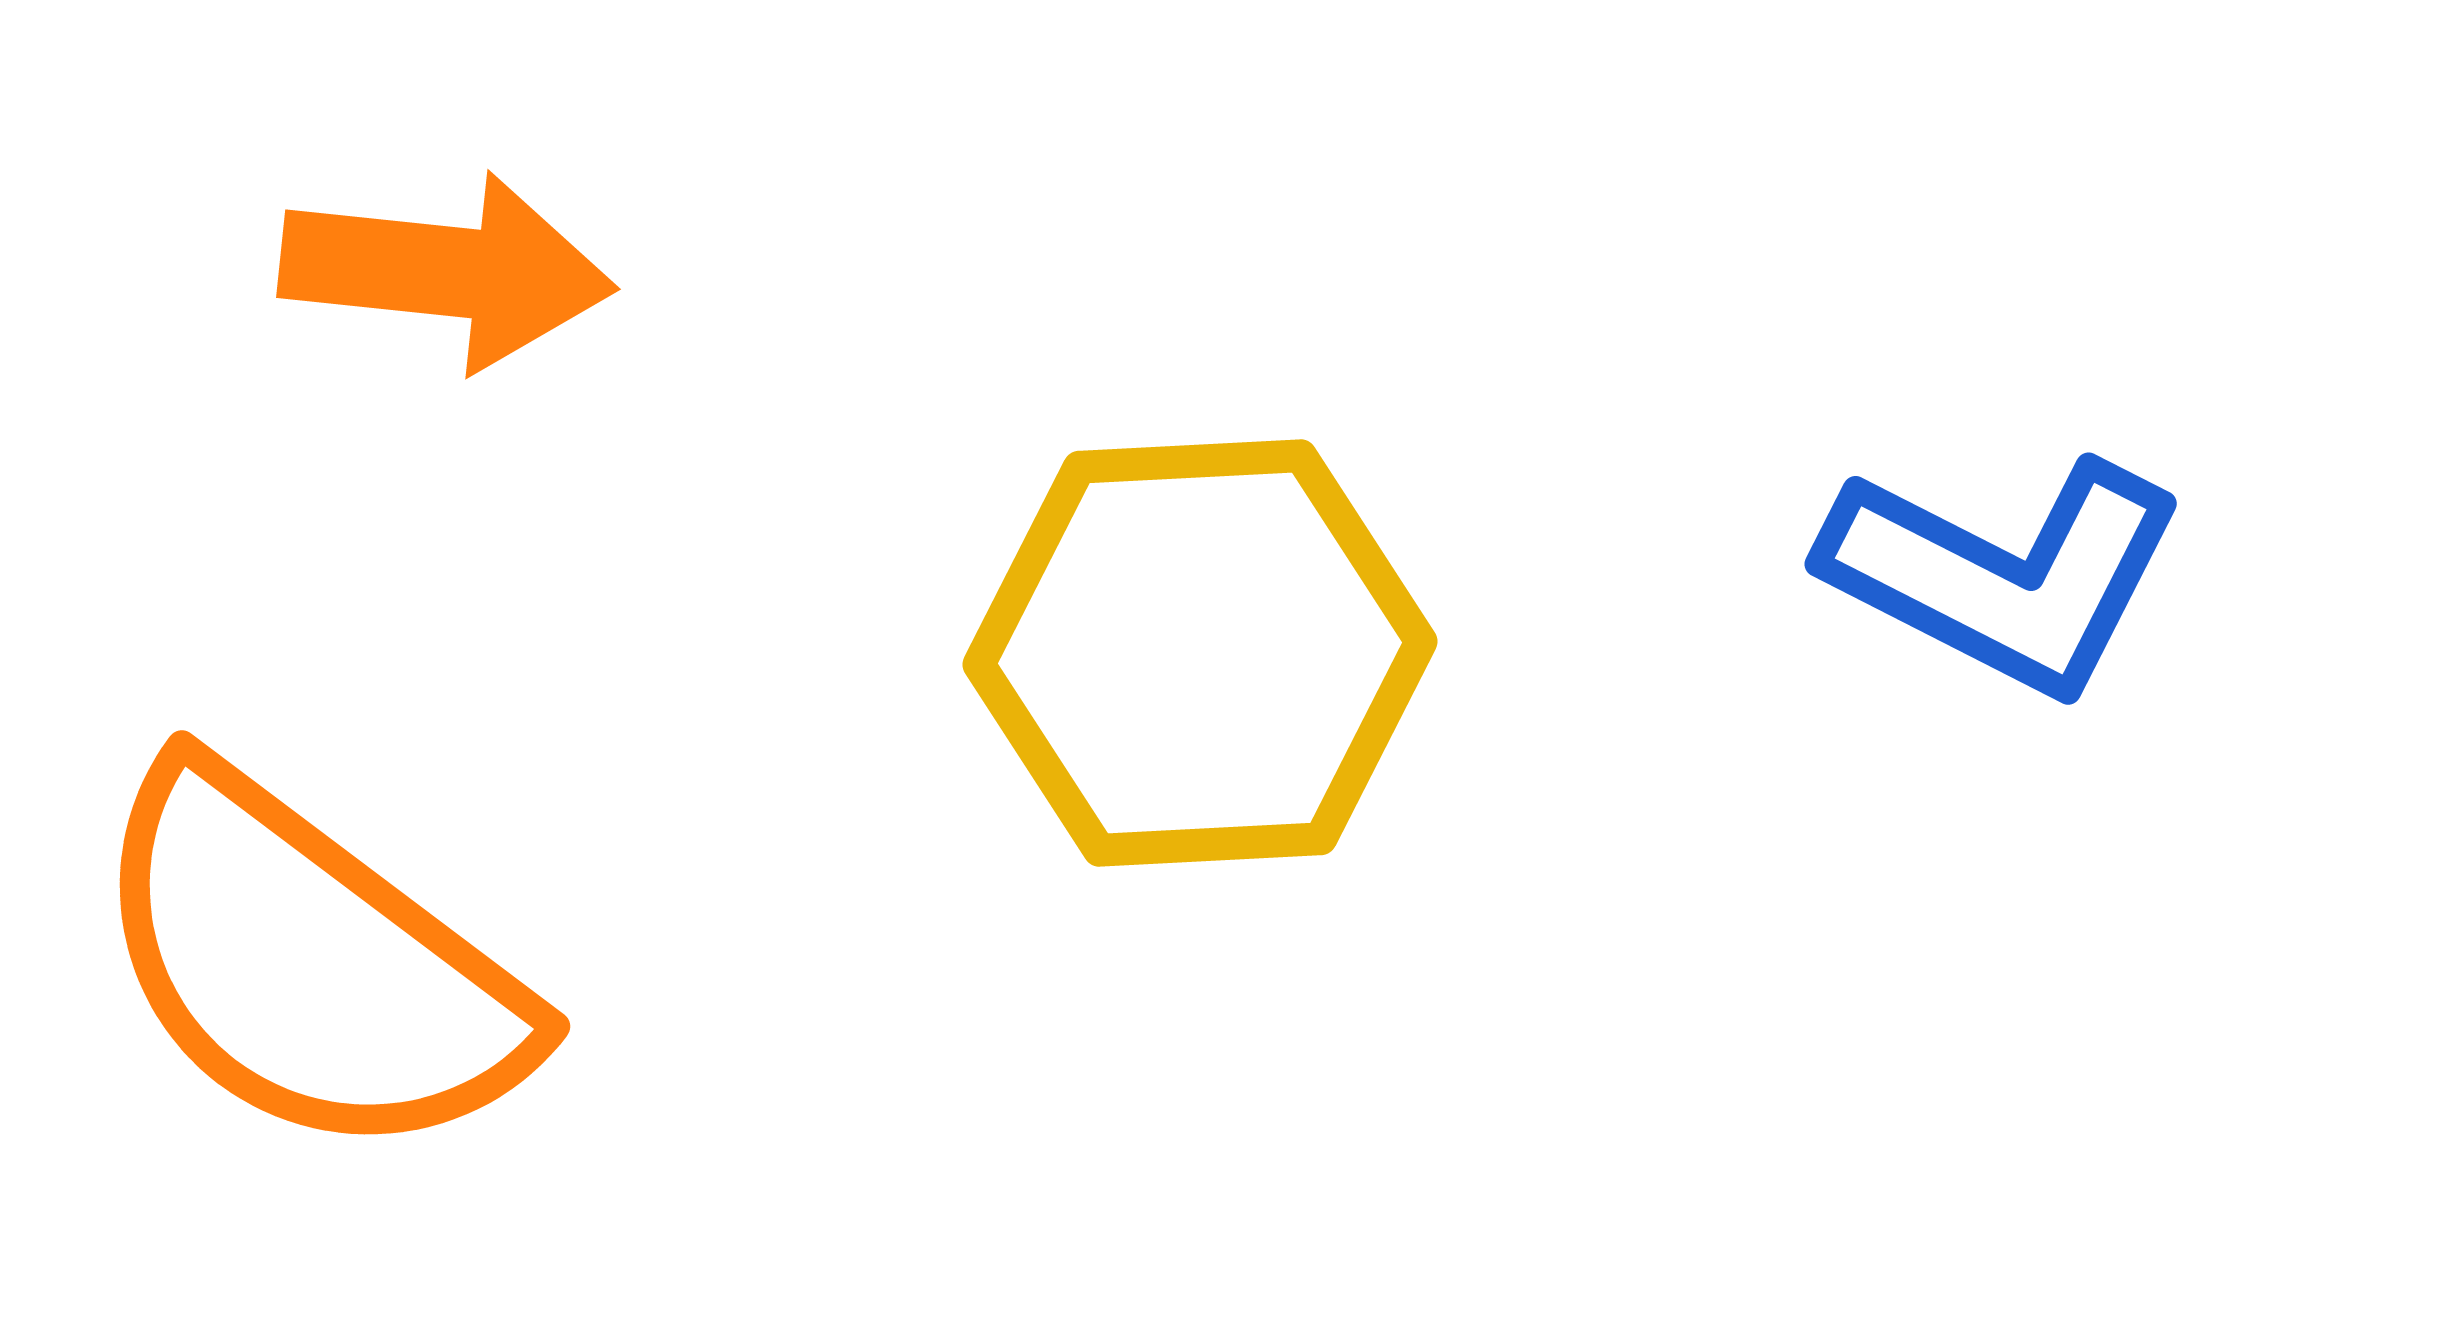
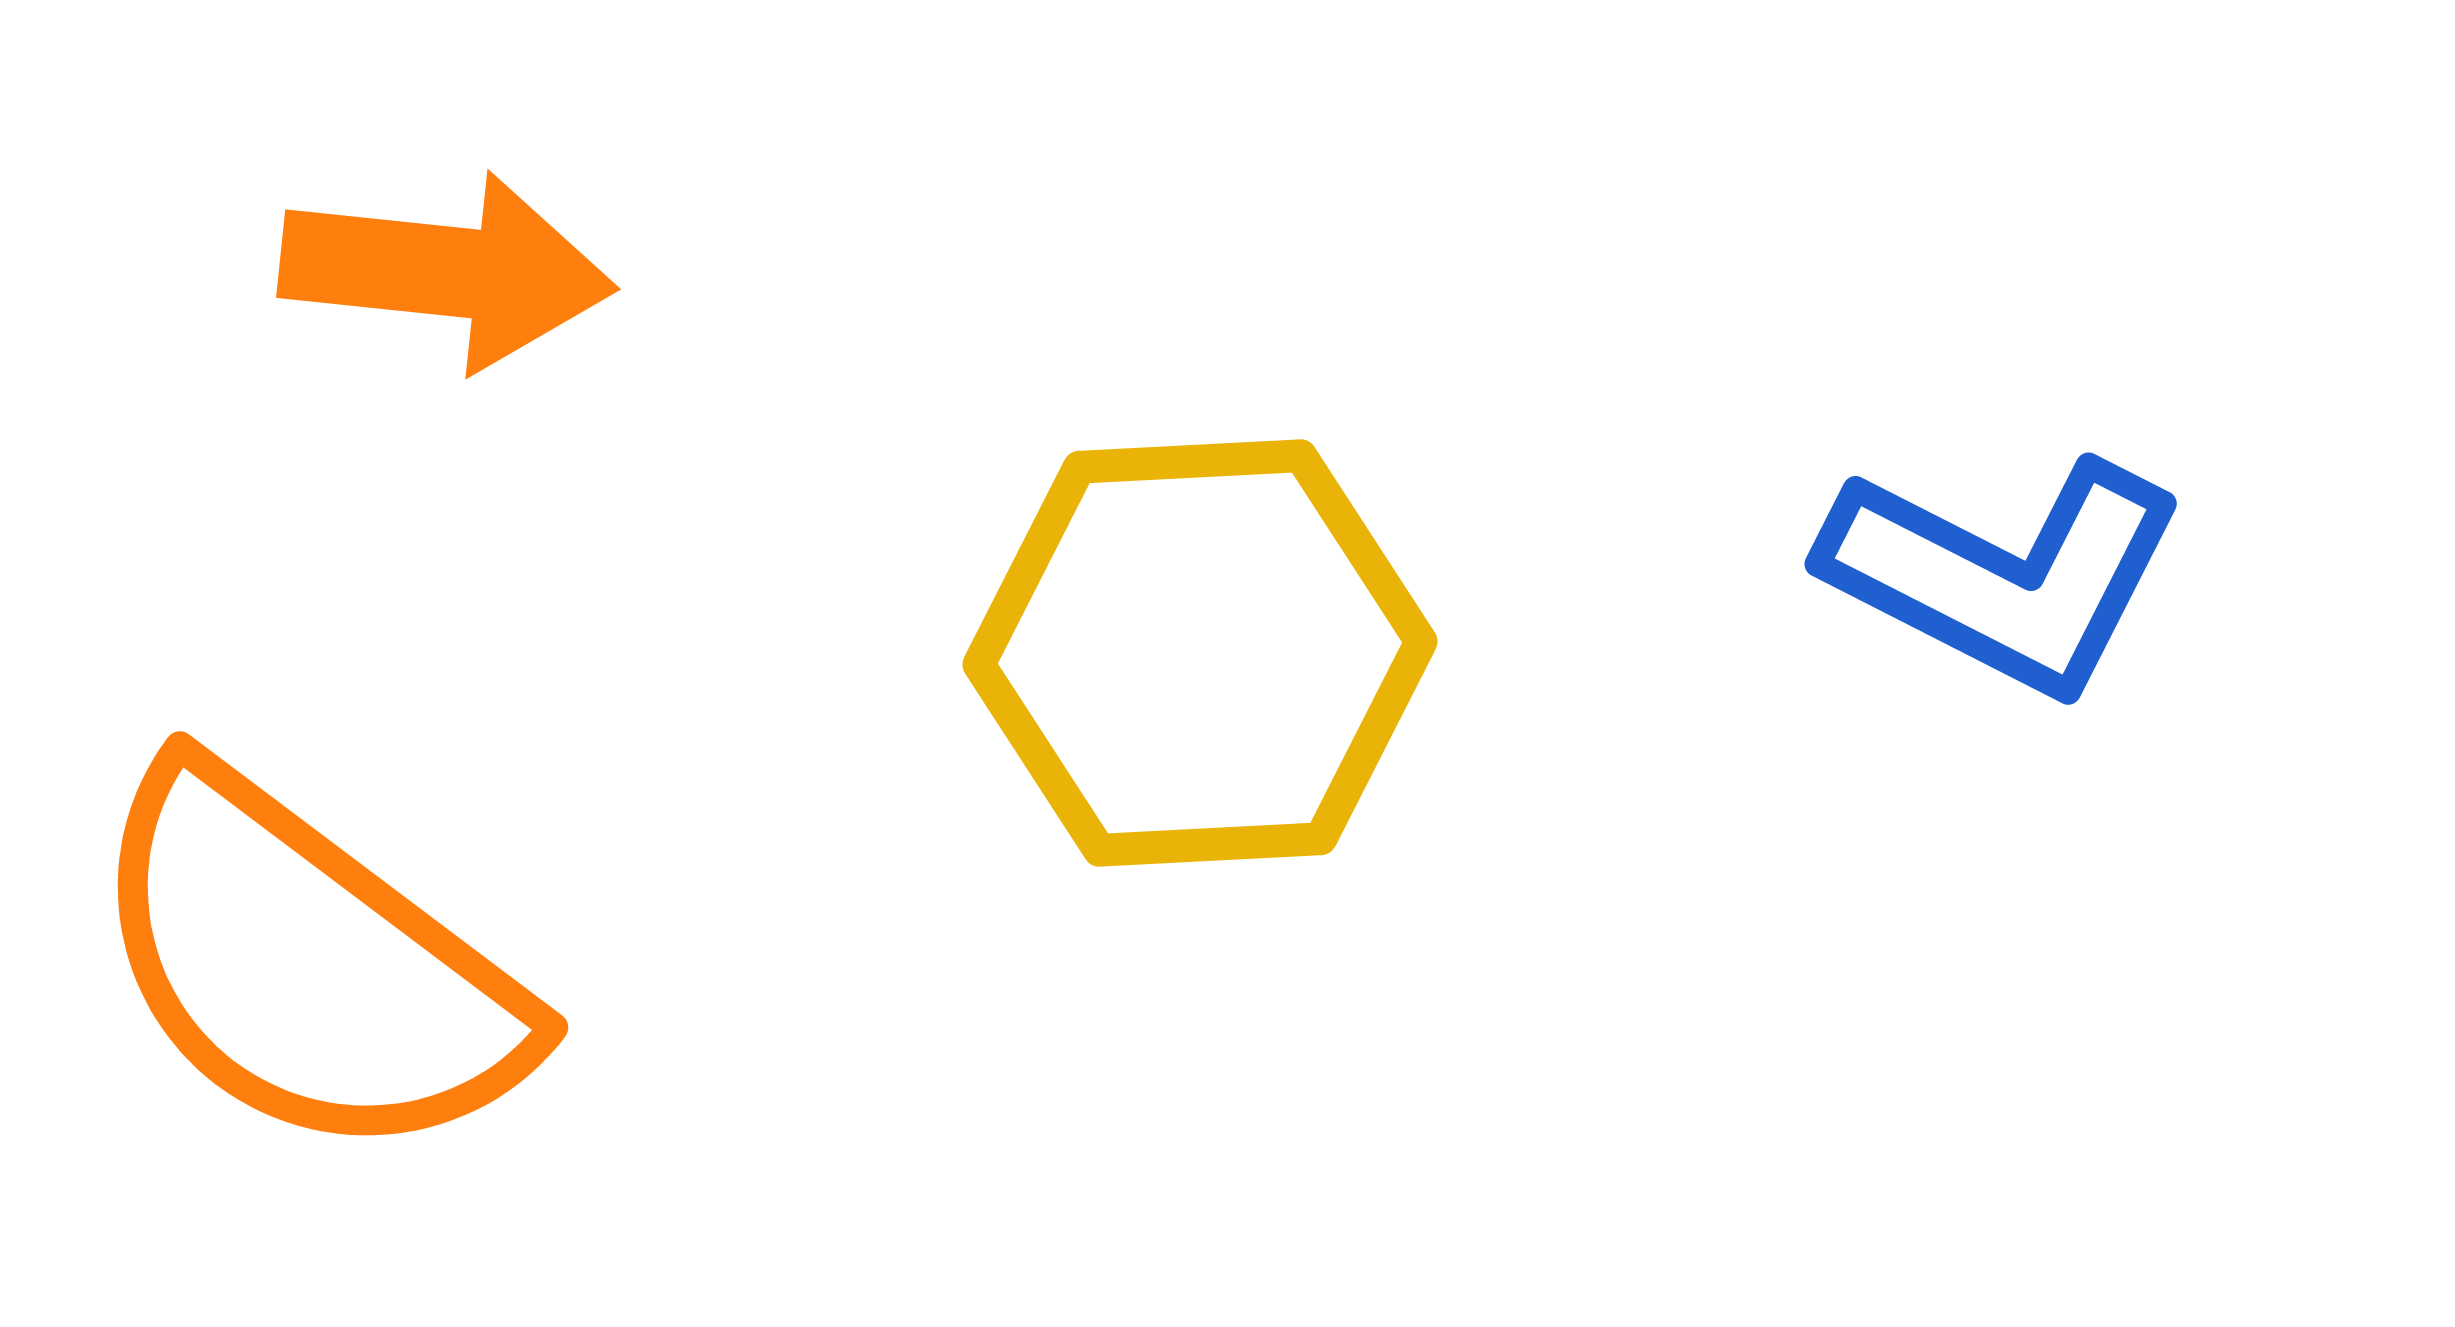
orange semicircle: moved 2 px left, 1 px down
